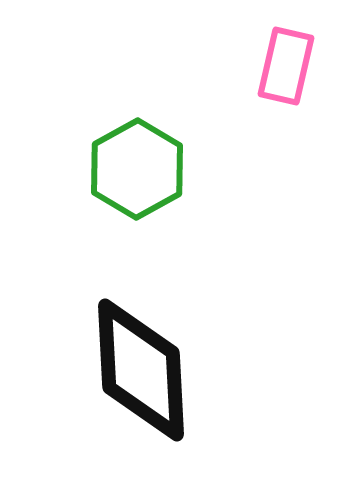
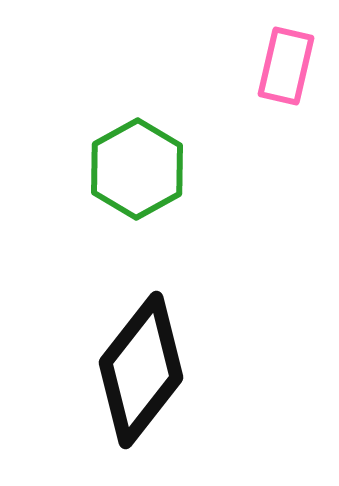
black diamond: rotated 41 degrees clockwise
